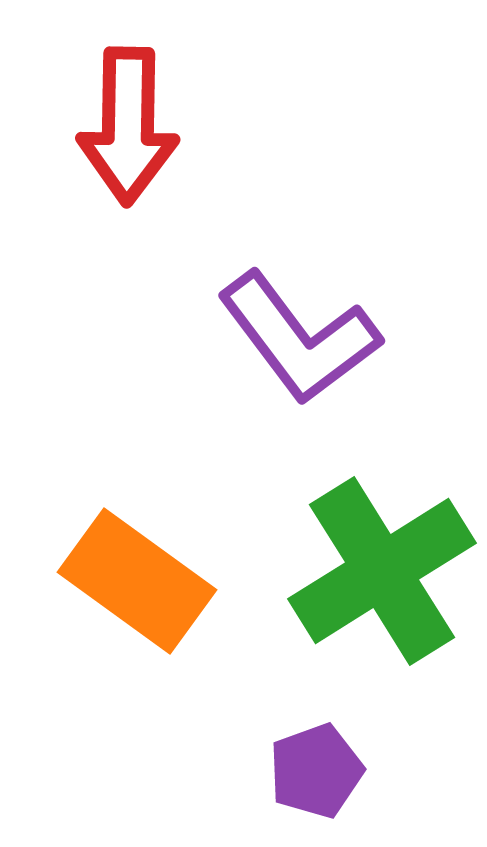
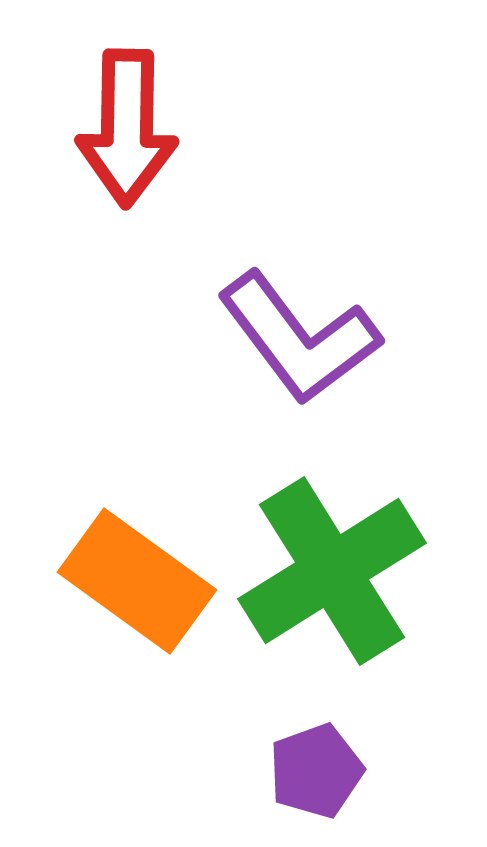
red arrow: moved 1 px left, 2 px down
green cross: moved 50 px left
